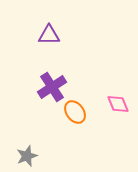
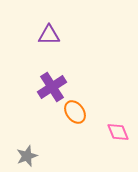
pink diamond: moved 28 px down
